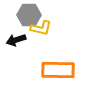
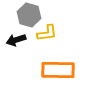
gray hexagon: rotated 15 degrees clockwise
yellow L-shape: moved 6 px right, 5 px down; rotated 20 degrees counterclockwise
